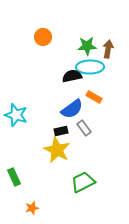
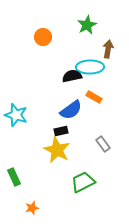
green star: moved 21 px up; rotated 24 degrees counterclockwise
blue semicircle: moved 1 px left, 1 px down
gray rectangle: moved 19 px right, 16 px down
